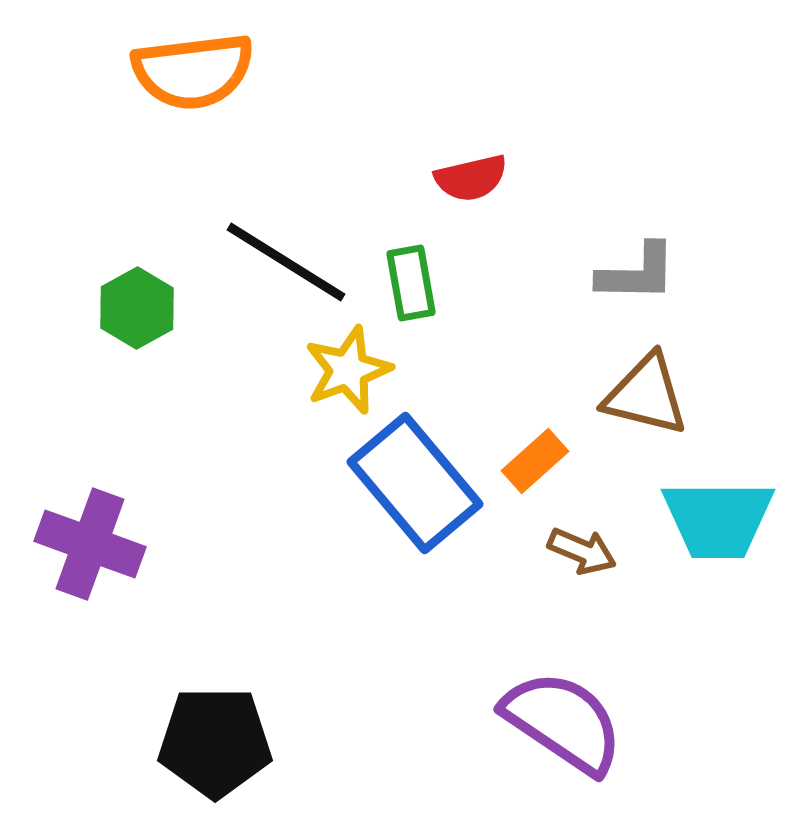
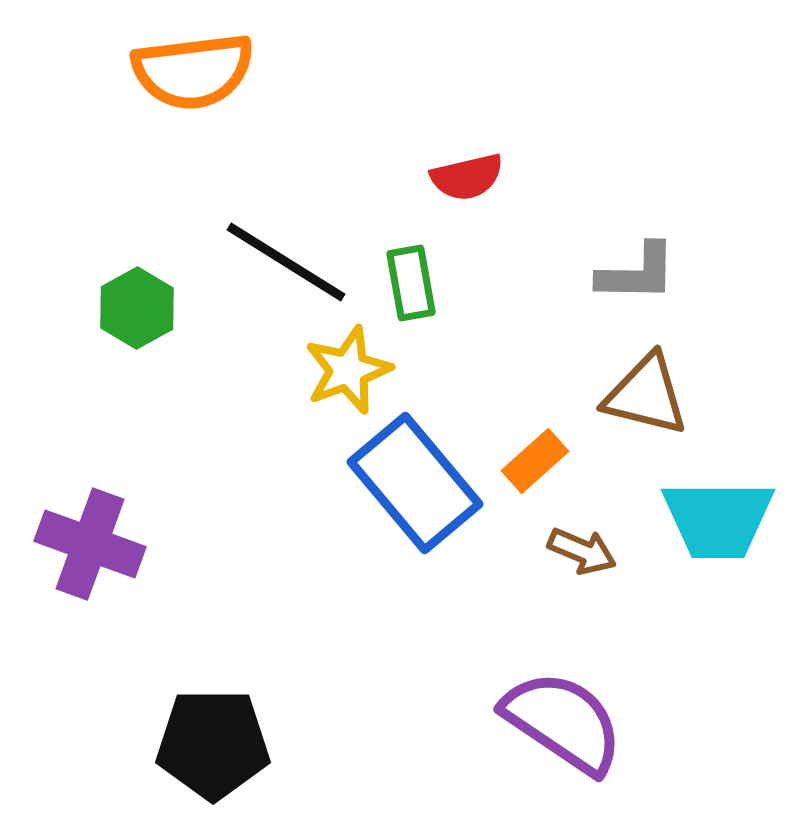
red semicircle: moved 4 px left, 1 px up
black pentagon: moved 2 px left, 2 px down
